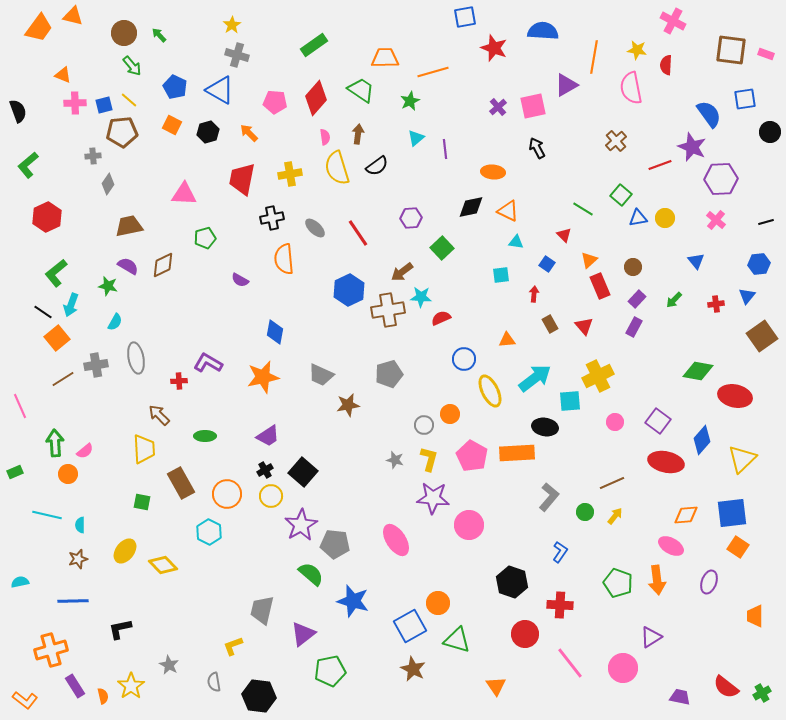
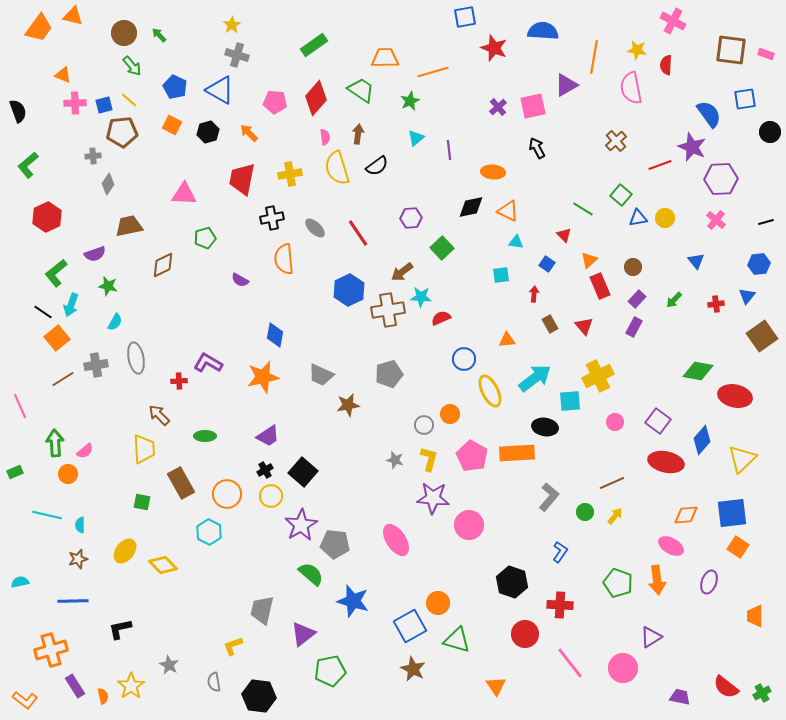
purple line at (445, 149): moved 4 px right, 1 px down
purple semicircle at (128, 266): moved 33 px left, 12 px up; rotated 130 degrees clockwise
blue diamond at (275, 332): moved 3 px down
